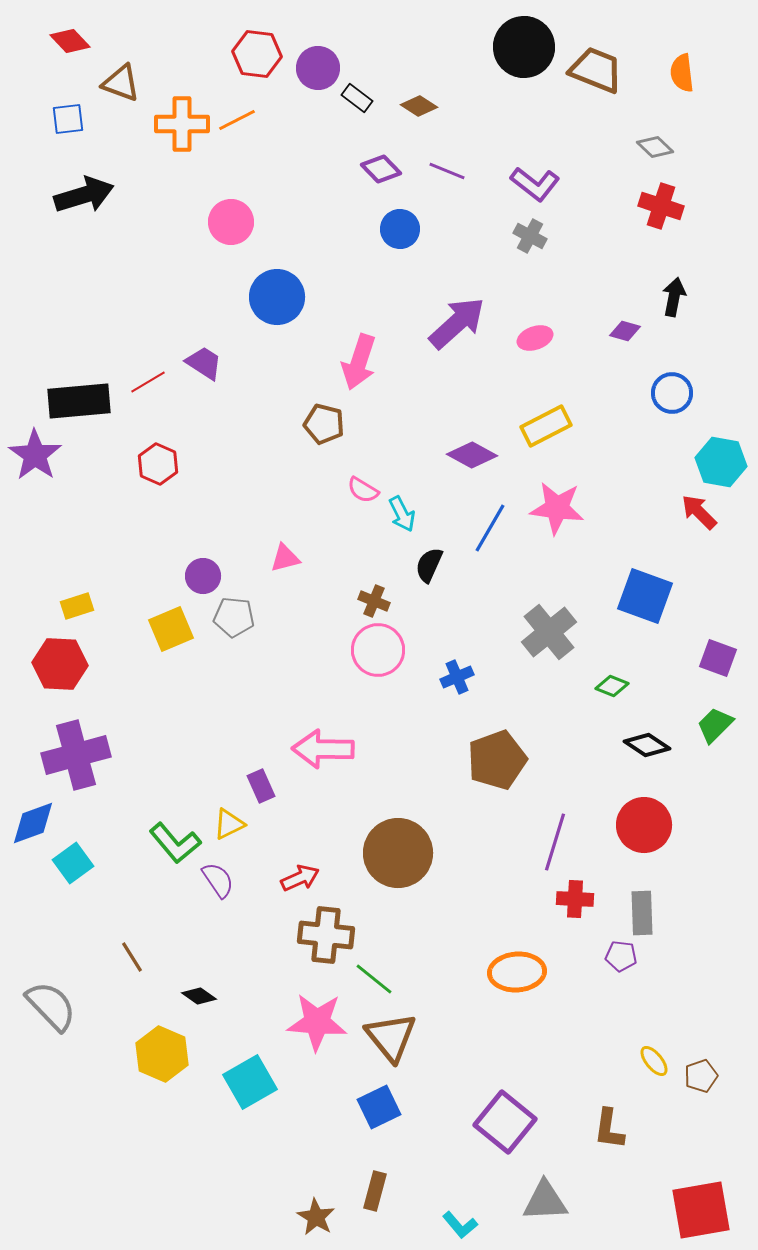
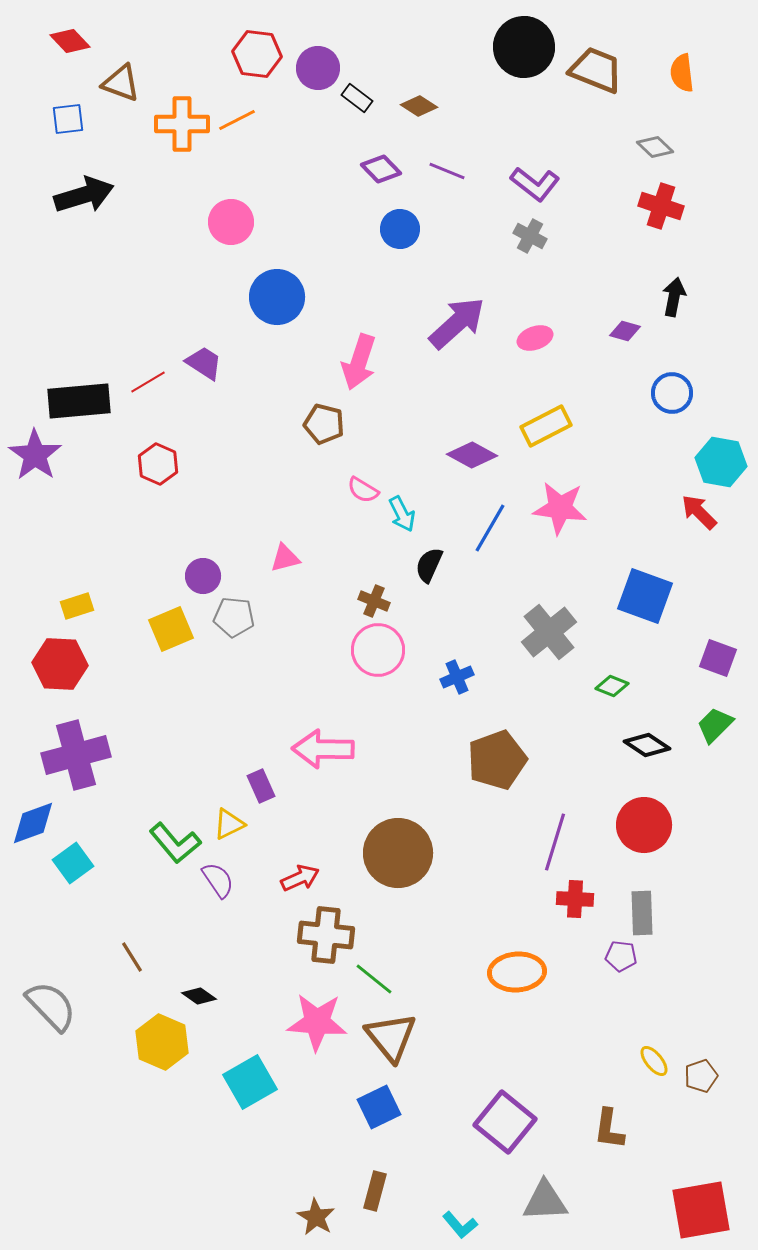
pink star at (557, 508): moved 3 px right
yellow hexagon at (162, 1054): moved 12 px up
